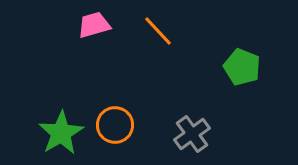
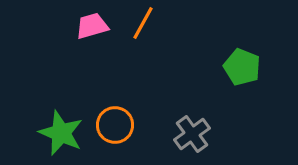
pink trapezoid: moved 2 px left, 1 px down
orange line: moved 15 px left, 8 px up; rotated 72 degrees clockwise
green star: rotated 18 degrees counterclockwise
